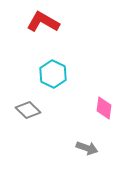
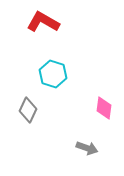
cyan hexagon: rotated 8 degrees counterclockwise
gray diamond: rotated 70 degrees clockwise
